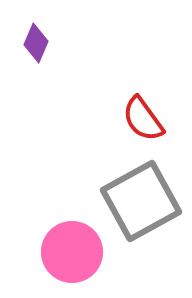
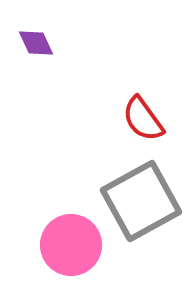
purple diamond: rotated 48 degrees counterclockwise
pink circle: moved 1 px left, 7 px up
